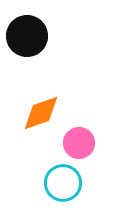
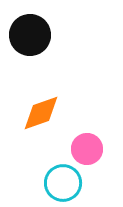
black circle: moved 3 px right, 1 px up
pink circle: moved 8 px right, 6 px down
